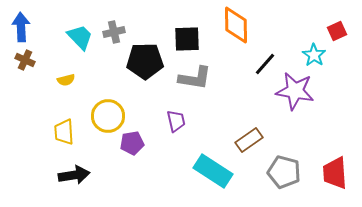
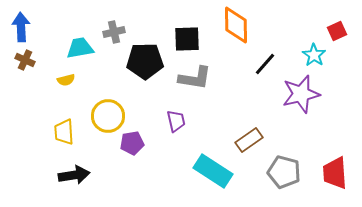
cyan trapezoid: moved 11 px down; rotated 56 degrees counterclockwise
purple star: moved 6 px right, 3 px down; rotated 24 degrees counterclockwise
